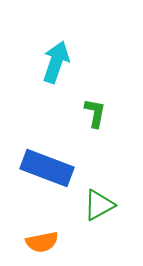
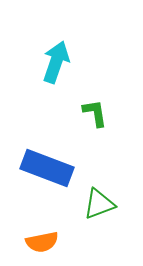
green L-shape: rotated 20 degrees counterclockwise
green triangle: moved 1 px up; rotated 8 degrees clockwise
